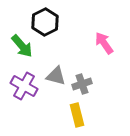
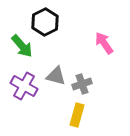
yellow rectangle: rotated 30 degrees clockwise
